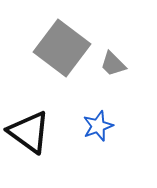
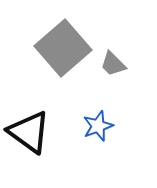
gray square: moved 1 px right; rotated 12 degrees clockwise
